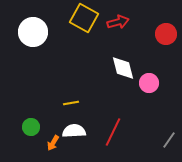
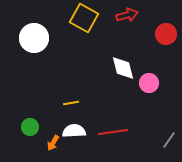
red arrow: moved 9 px right, 7 px up
white circle: moved 1 px right, 6 px down
green circle: moved 1 px left
red line: rotated 56 degrees clockwise
